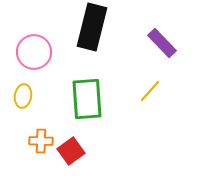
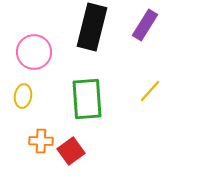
purple rectangle: moved 17 px left, 18 px up; rotated 76 degrees clockwise
